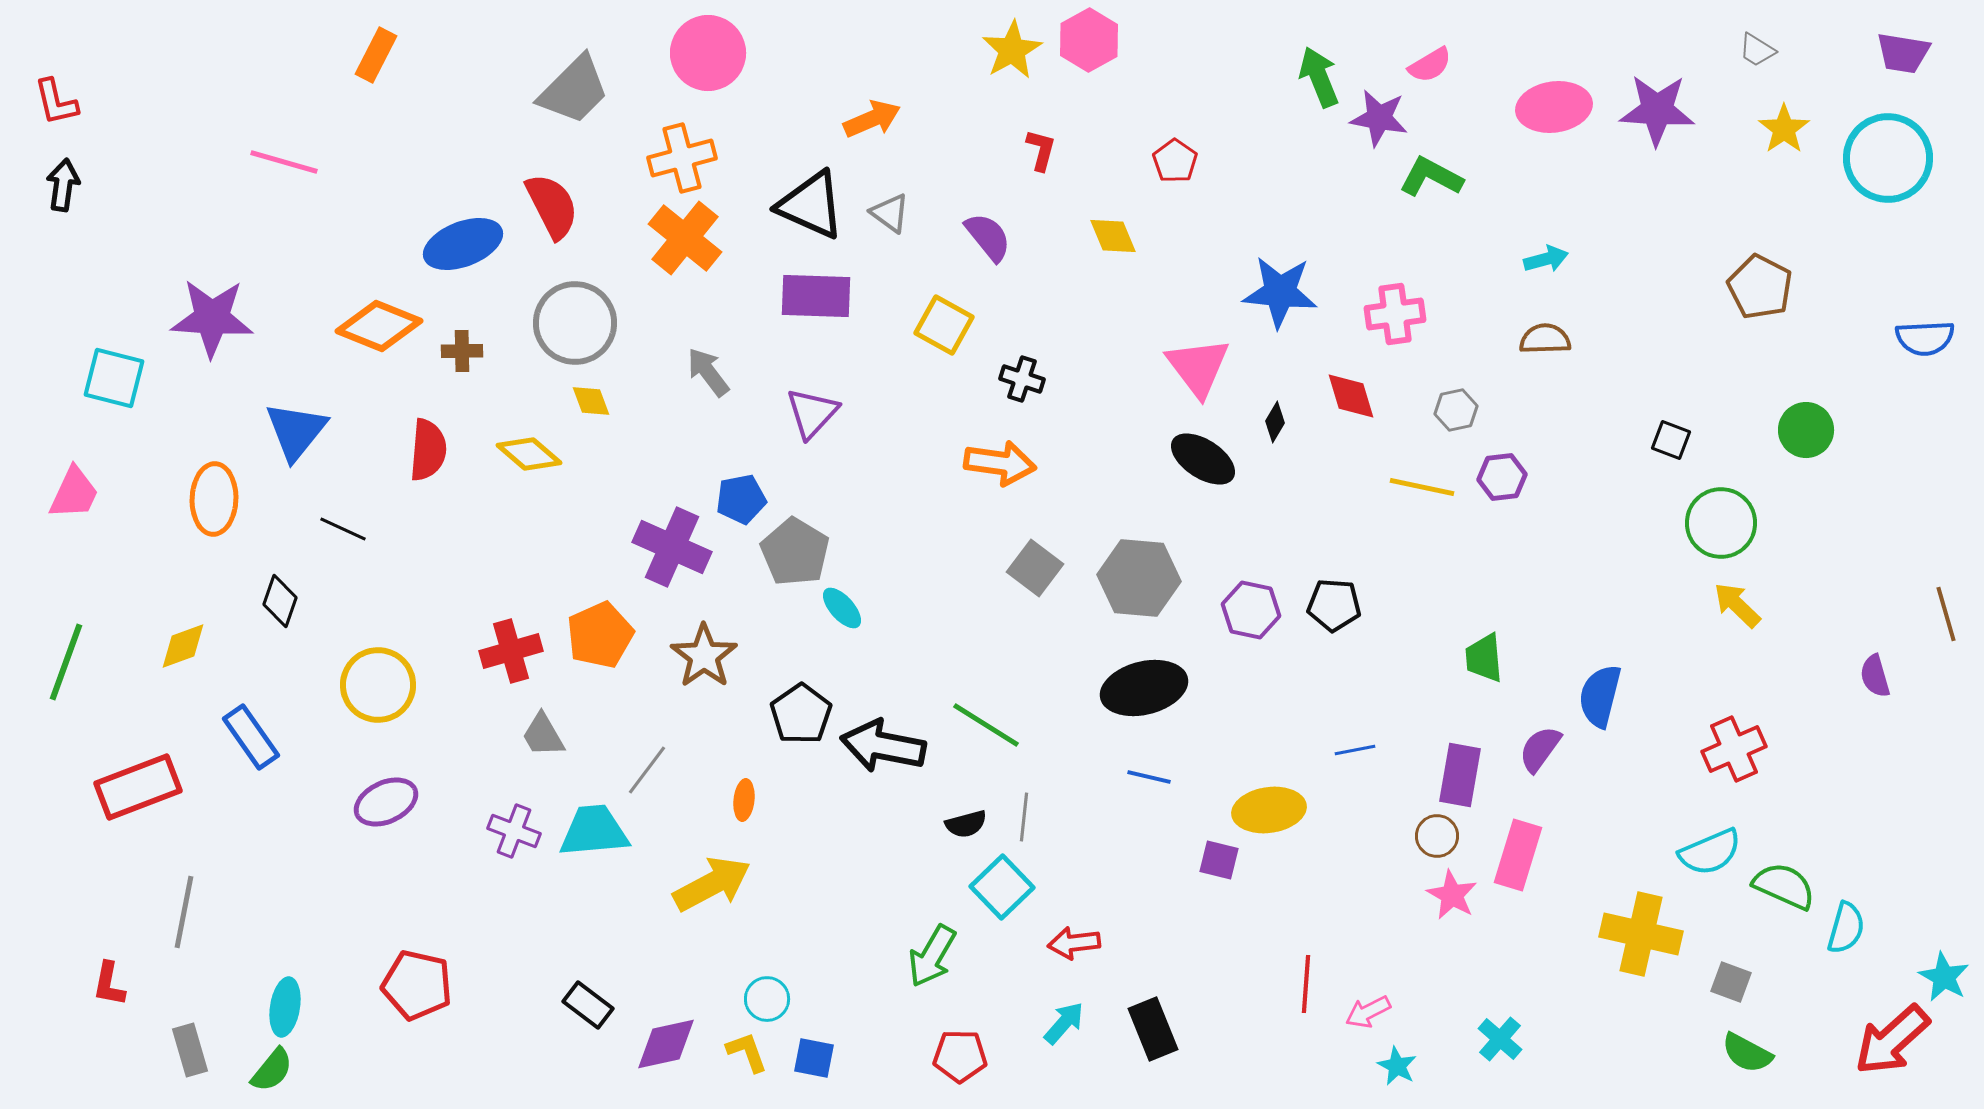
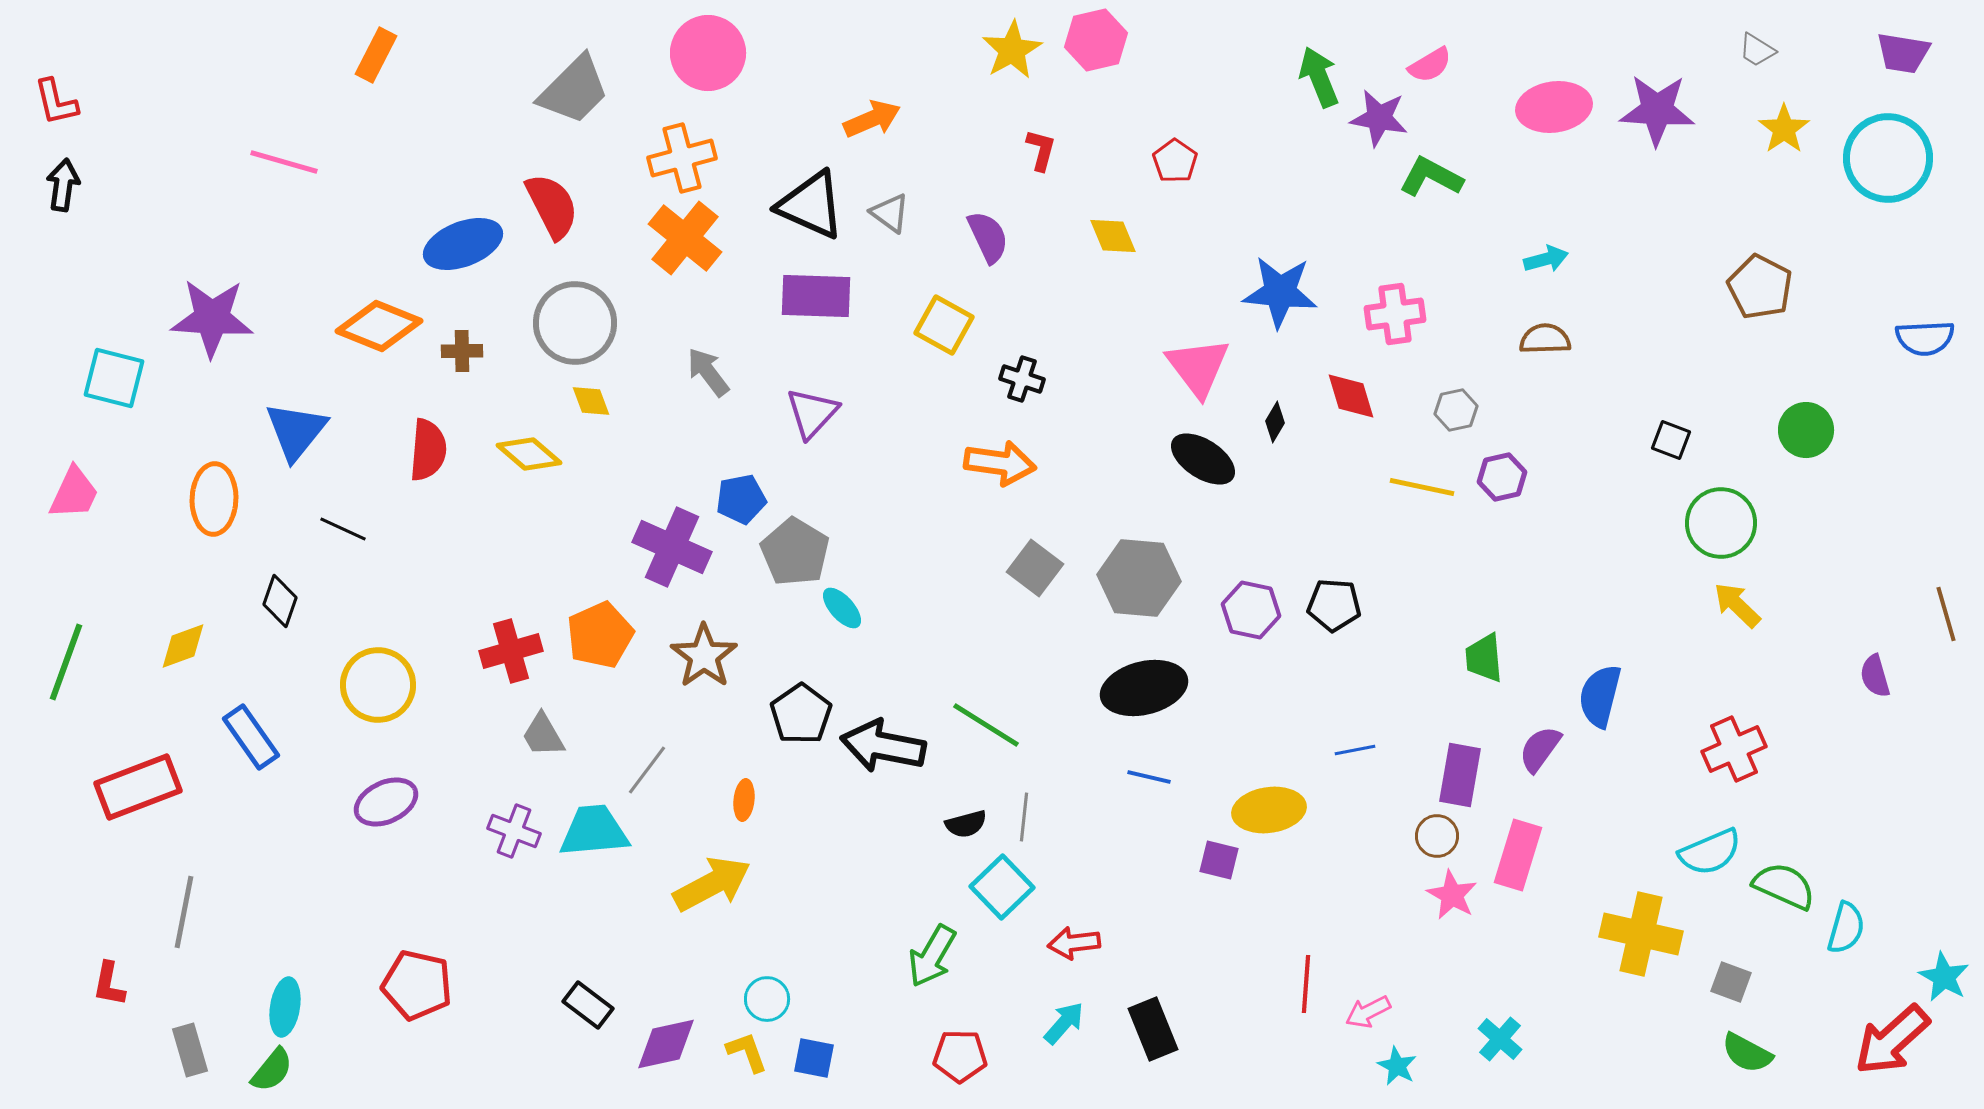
pink hexagon at (1089, 40): moved 7 px right; rotated 16 degrees clockwise
purple semicircle at (988, 237): rotated 14 degrees clockwise
purple hexagon at (1502, 477): rotated 6 degrees counterclockwise
